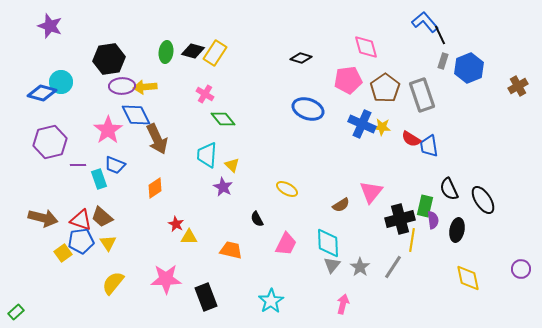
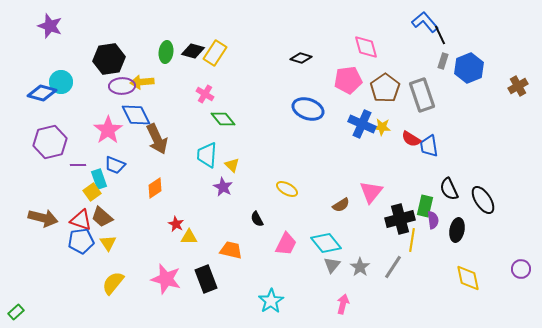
yellow arrow at (145, 87): moved 3 px left, 5 px up
cyan diamond at (328, 243): moved 2 px left; rotated 36 degrees counterclockwise
yellow square at (63, 253): moved 29 px right, 61 px up
pink star at (166, 279): rotated 16 degrees clockwise
black rectangle at (206, 297): moved 18 px up
